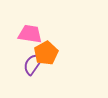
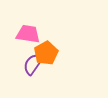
pink trapezoid: moved 2 px left
